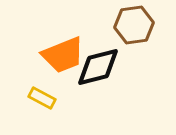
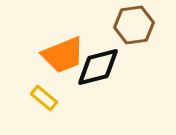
yellow rectangle: moved 2 px right; rotated 12 degrees clockwise
